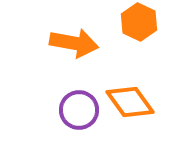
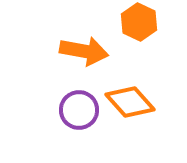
orange arrow: moved 10 px right, 8 px down
orange diamond: rotated 6 degrees counterclockwise
